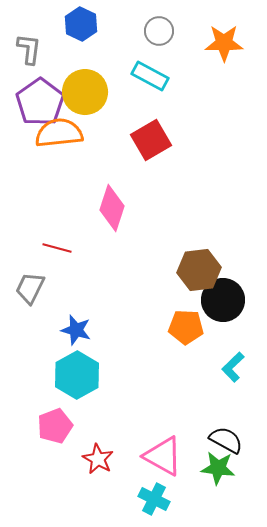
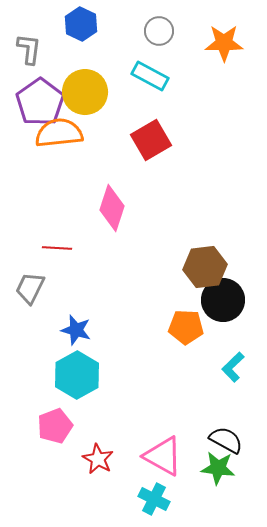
red line: rotated 12 degrees counterclockwise
brown hexagon: moved 6 px right, 3 px up
